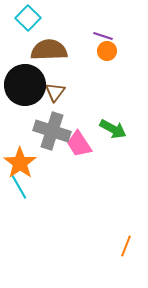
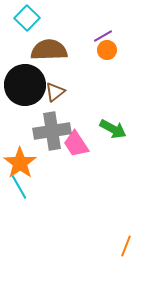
cyan square: moved 1 px left
purple line: rotated 48 degrees counterclockwise
orange circle: moved 1 px up
brown triangle: rotated 15 degrees clockwise
gray cross: rotated 27 degrees counterclockwise
pink trapezoid: moved 3 px left
